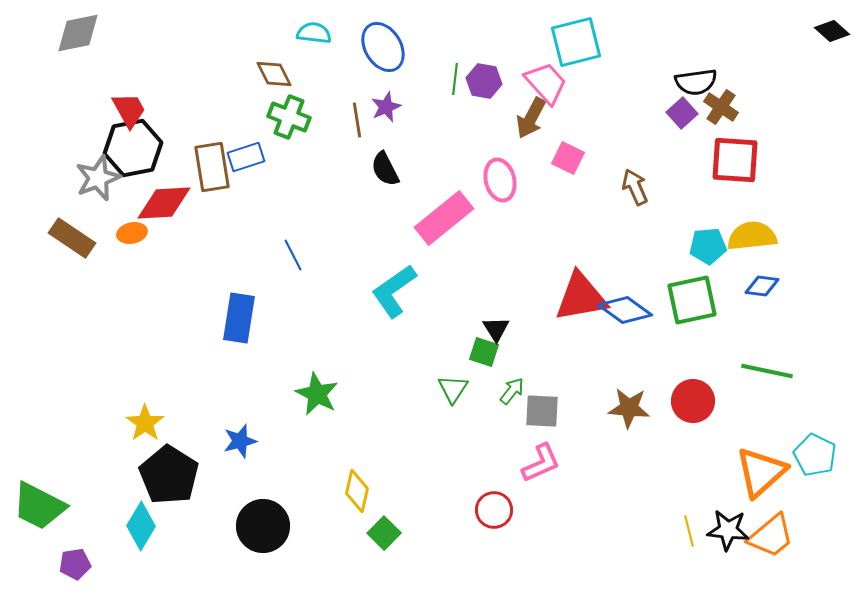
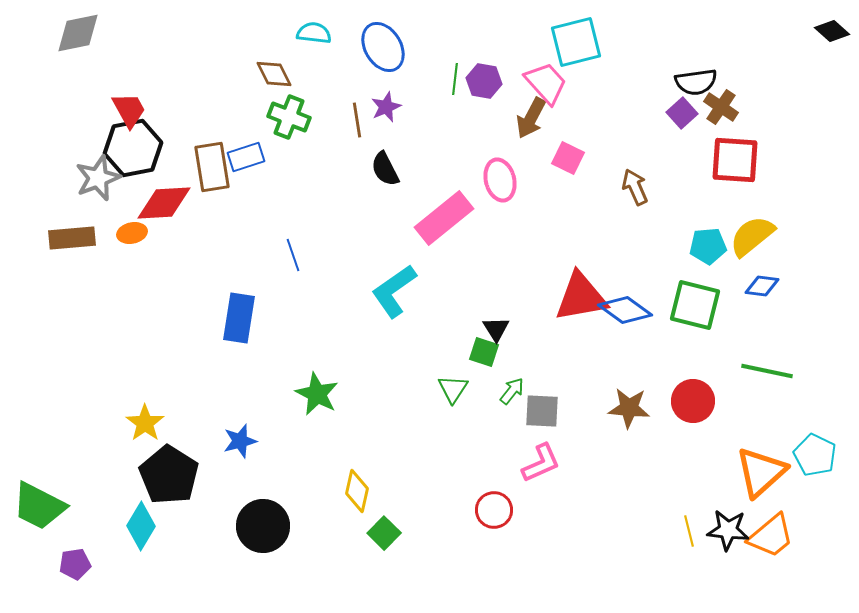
yellow semicircle at (752, 236): rotated 33 degrees counterclockwise
brown rectangle at (72, 238): rotated 39 degrees counterclockwise
blue line at (293, 255): rotated 8 degrees clockwise
green square at (692, 300): moved 3 px right, 5 px down; rotated 26 degrees clockwise
